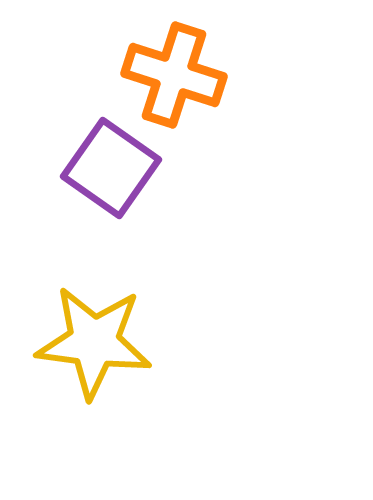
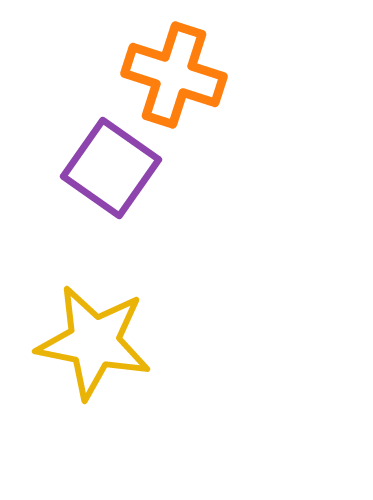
yellow star: rotated 4 degrees clockwise
